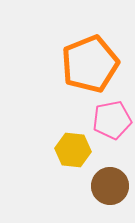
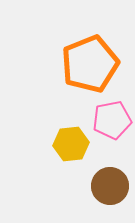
yellow hexagon: moved 2 px left, 6 px up; rotated 12 degrees counterclockwise
